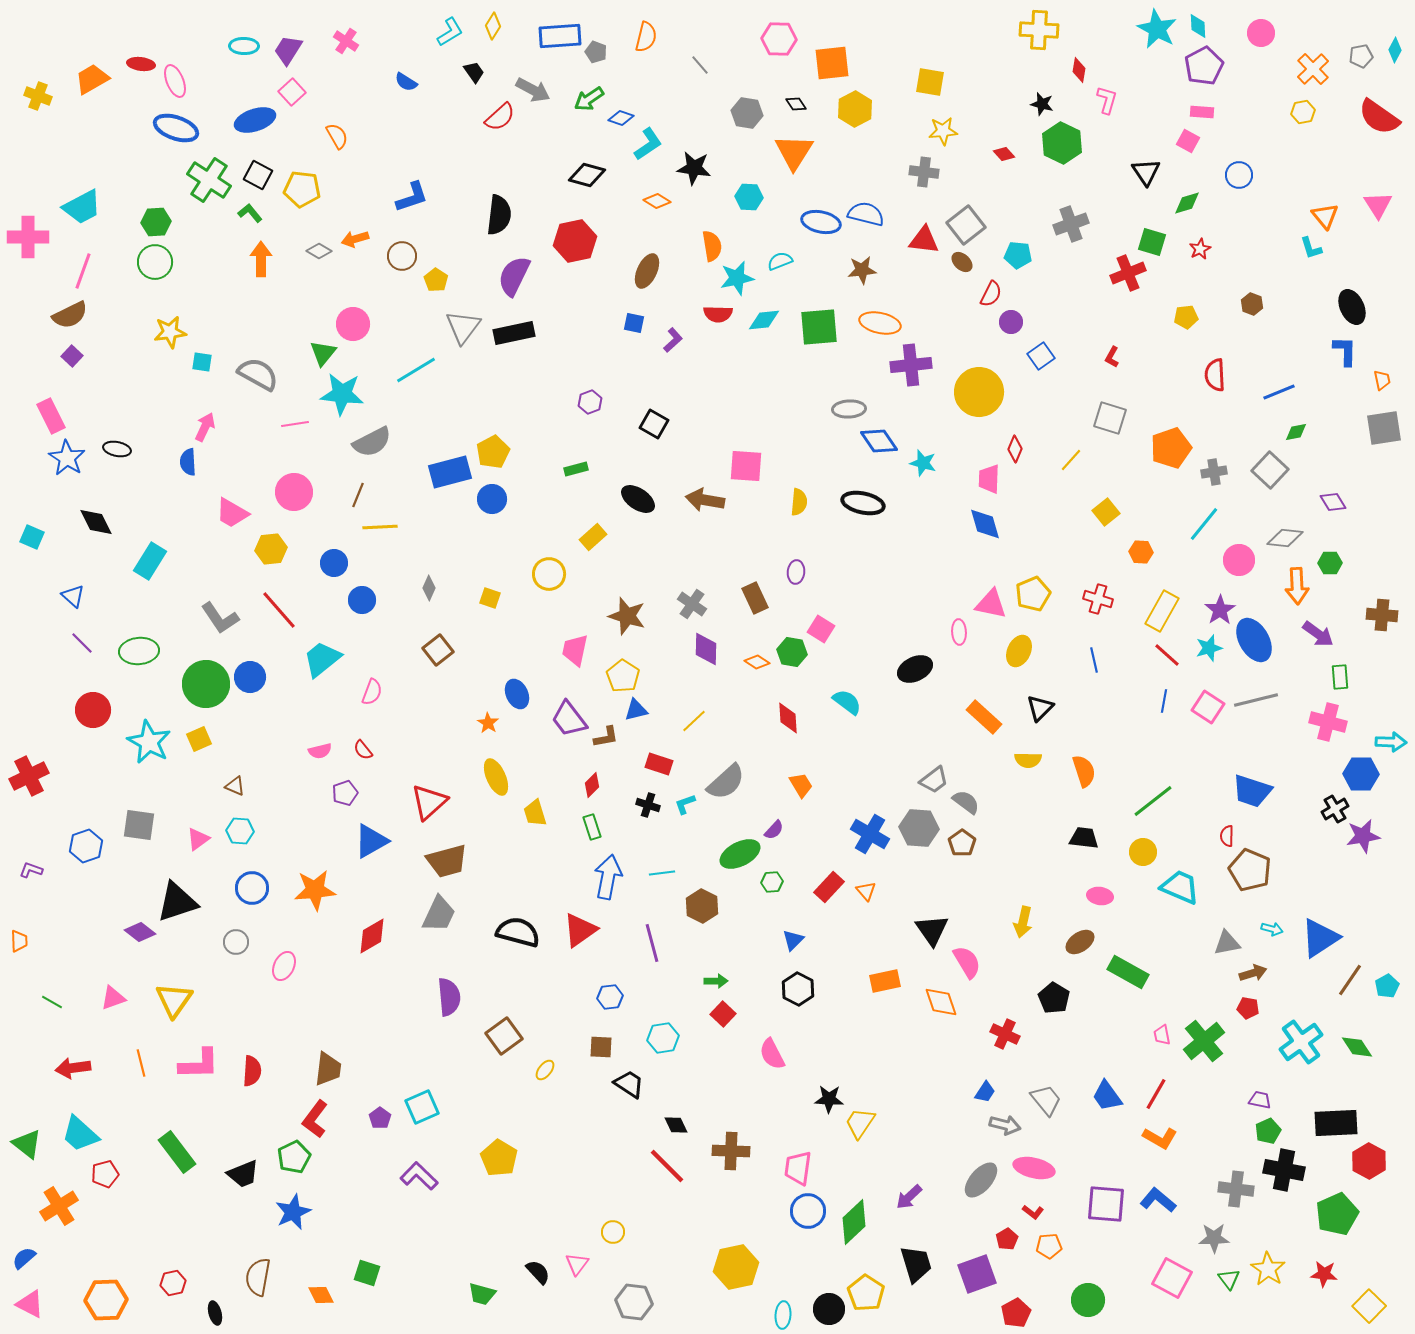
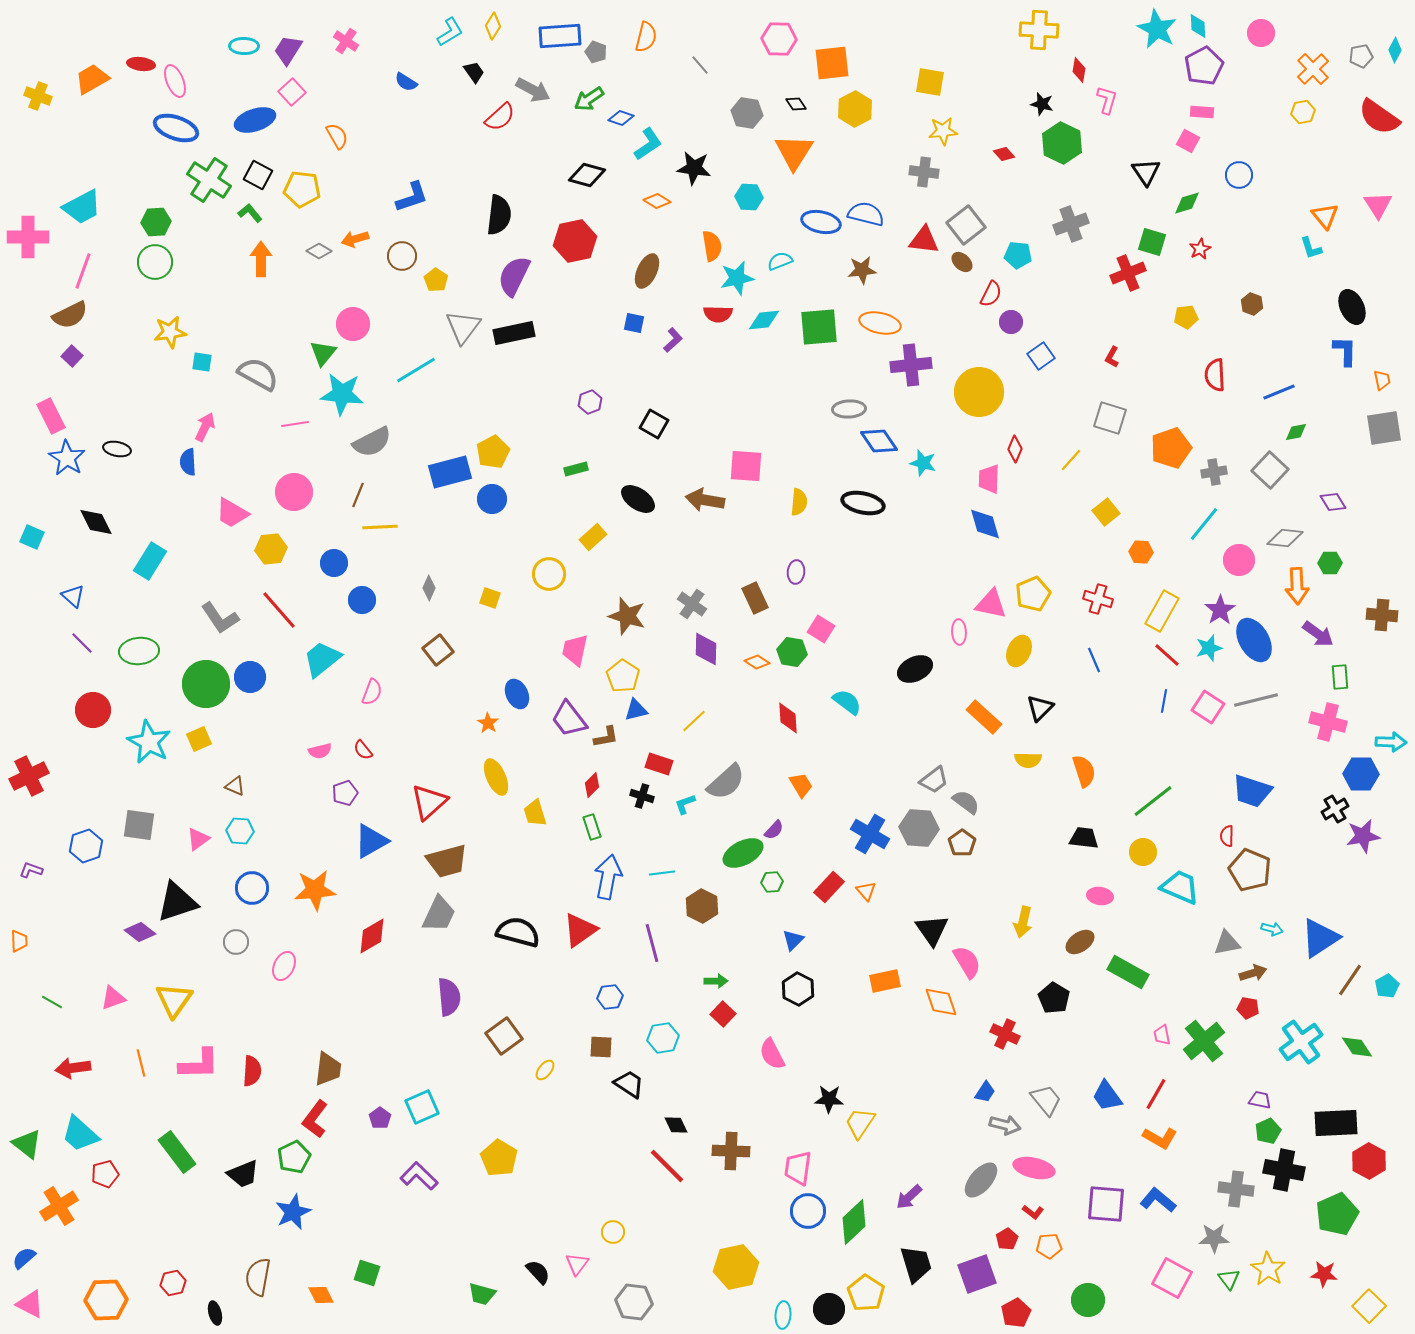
blue line at (1094, 660): rotated 10 degrees counterclockwise
black cross at (648, 805): moved 6 px left, 9 px up
green ellipse at (740, 854): moved 3 px right, 1 px up
